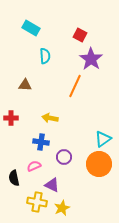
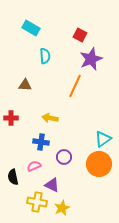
purple star: rotated 15 degrees clockwise
black semicircle: moved 1 px left, 1 px up
